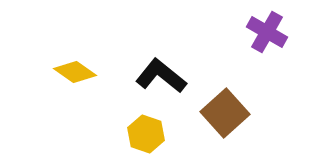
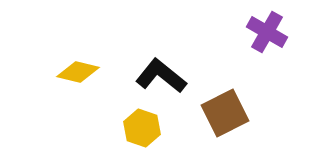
yellow diamond: moved 3 px right; rotated 21 degrees counterclockwise
brown square: rotated 15 degrees clockwise
yellow hexagon: moved 4 px left, 6 px up
